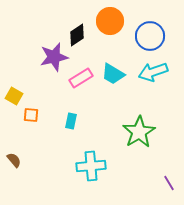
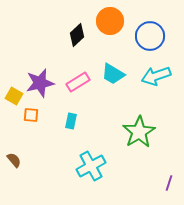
black diamond: rotated 10 degrees counterclockwise
purple star: moved 14 px left, 26 px down
cyan arrow: moved 3 px right, 4 px down
pink rectangle: moved 3 px left, 4 px down
cyan cross: rotated 24 degrees counterclockwise
purple line: rotated 49 degrees clockwise
